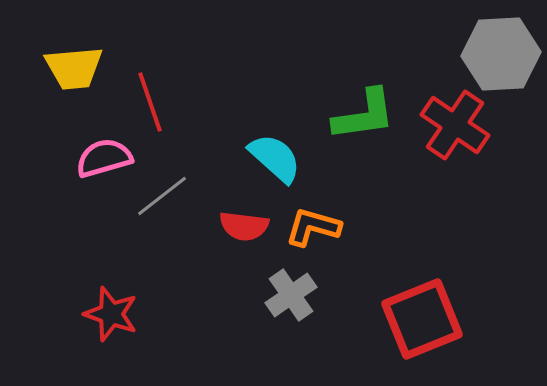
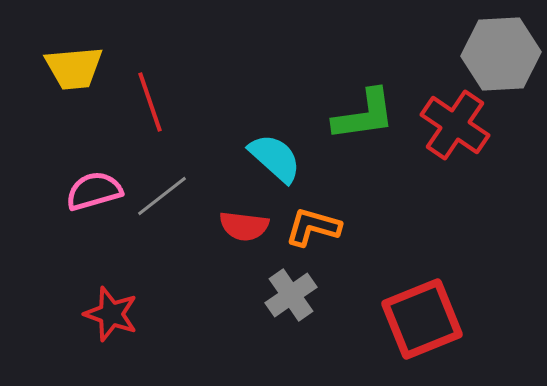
pink semicircle: moved 10 px left, 33 px down
